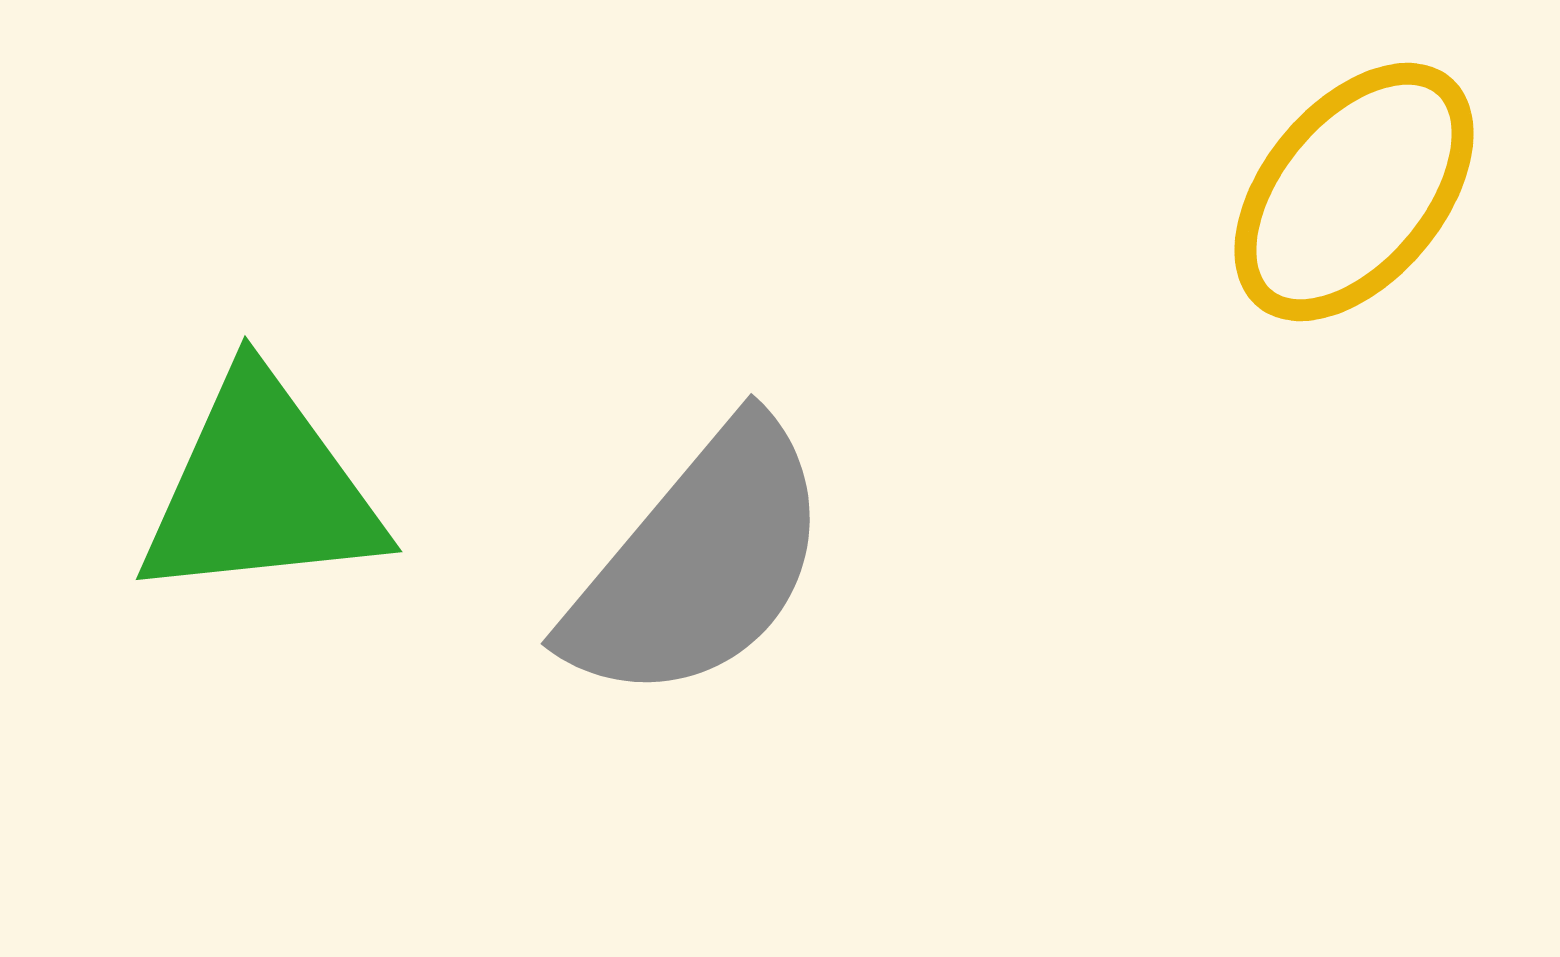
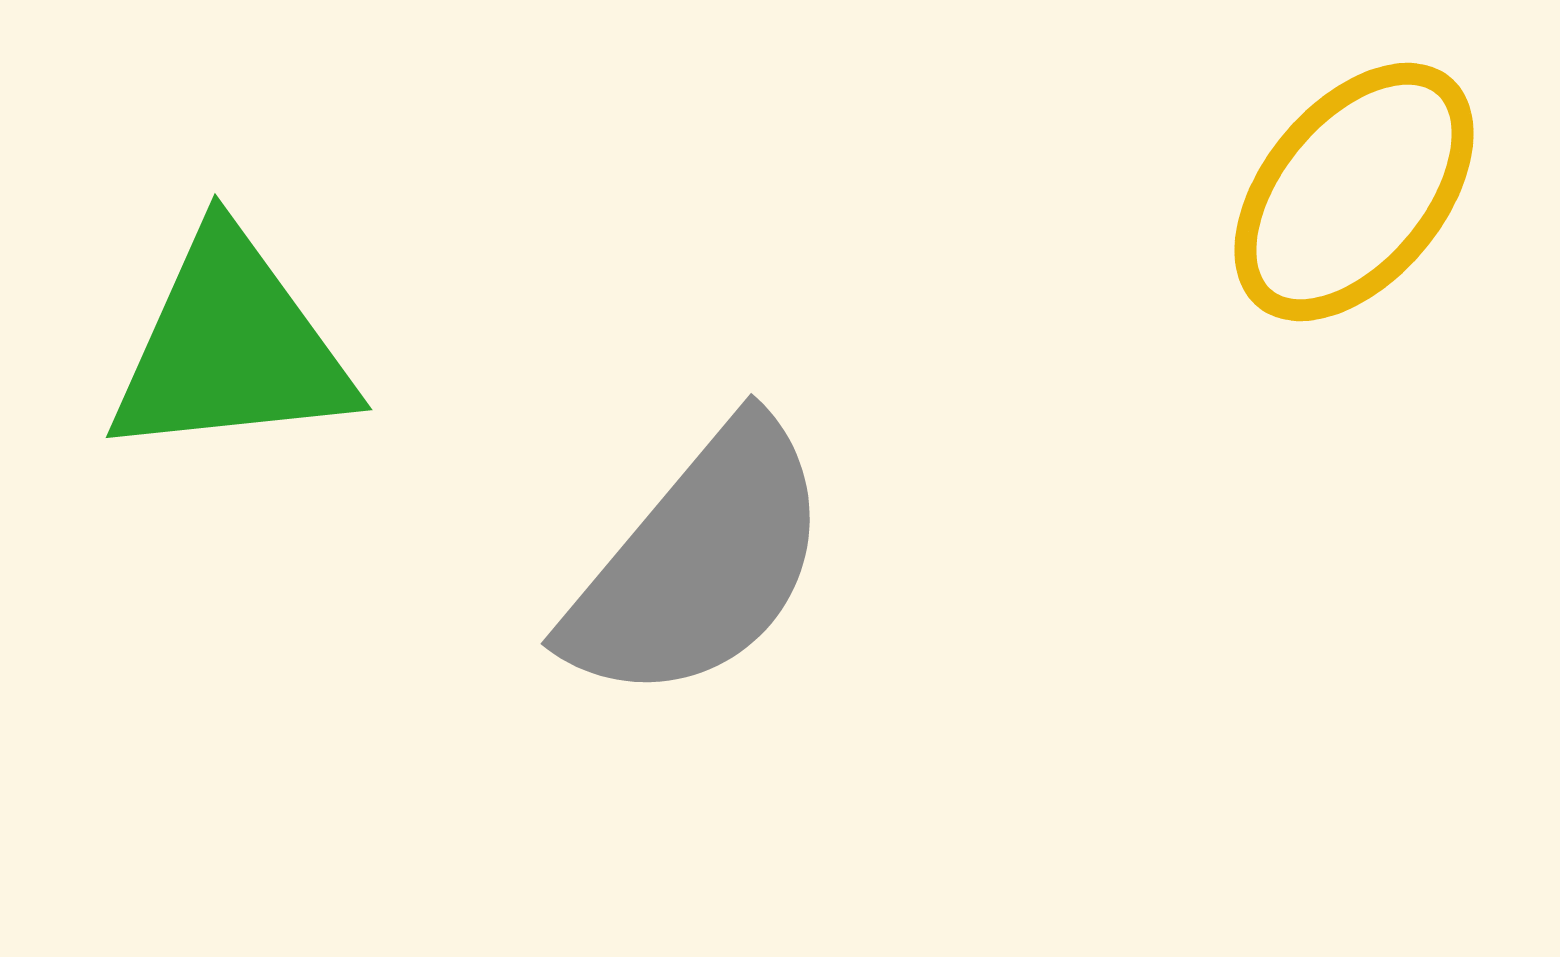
green triangle: moved 30 px left, 142 px up
